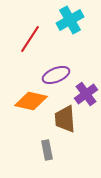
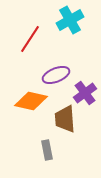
purple cross: moved 1 px left, 1 px up
